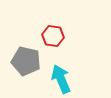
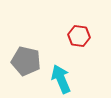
red hexagon: moved 26 px right
